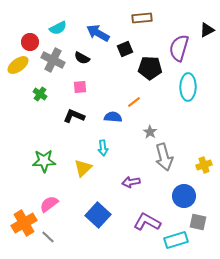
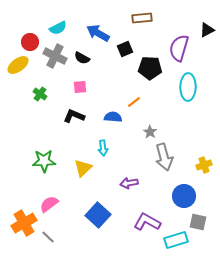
gray cross: moved 2 px right, 4 px up
purple arrow: moved 2 px left, 1 px down
